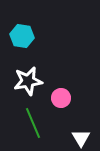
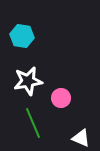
white triangle: rotated 36 degrees counterclockwise
